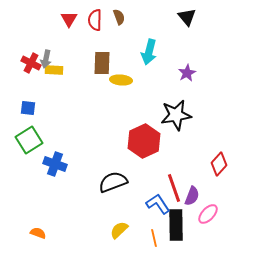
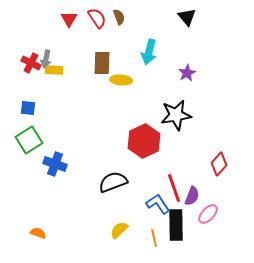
red semicircle: moved 2 px right, 2 px up; rotated 145 degrees clockwise
